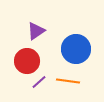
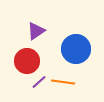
orange line: moved 5 px left, 1 px down
